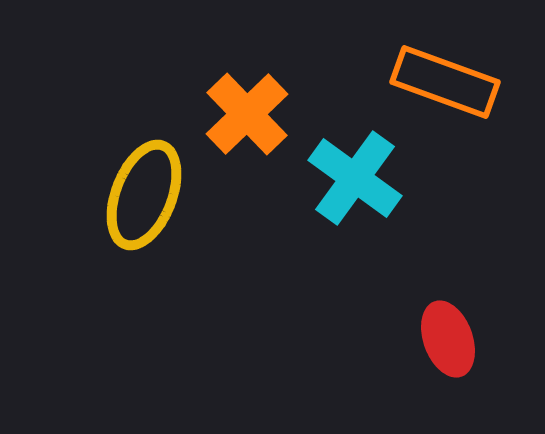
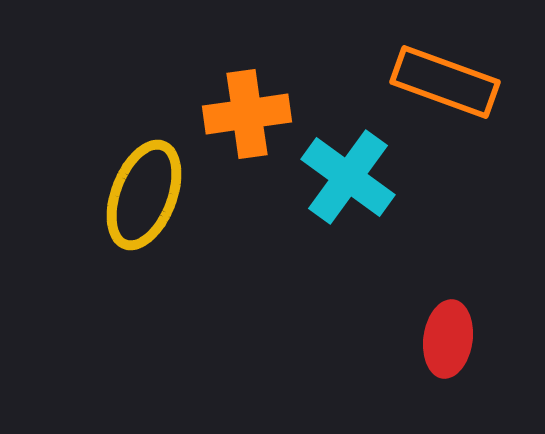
orange cross: rotated 36 degrees clockwise
cyan cross: moved 7 px left, 1 px up
red ellipse: rotated 28 degrees clockwise
